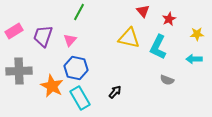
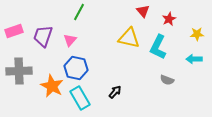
pink rectangle: rotated 12 degrees clockwise
